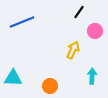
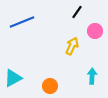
black line: moved 2 px left
yellow arrow: moved 1 px left, 4 px up
cyan triangle: rotated 30 degrees counterclockwise
